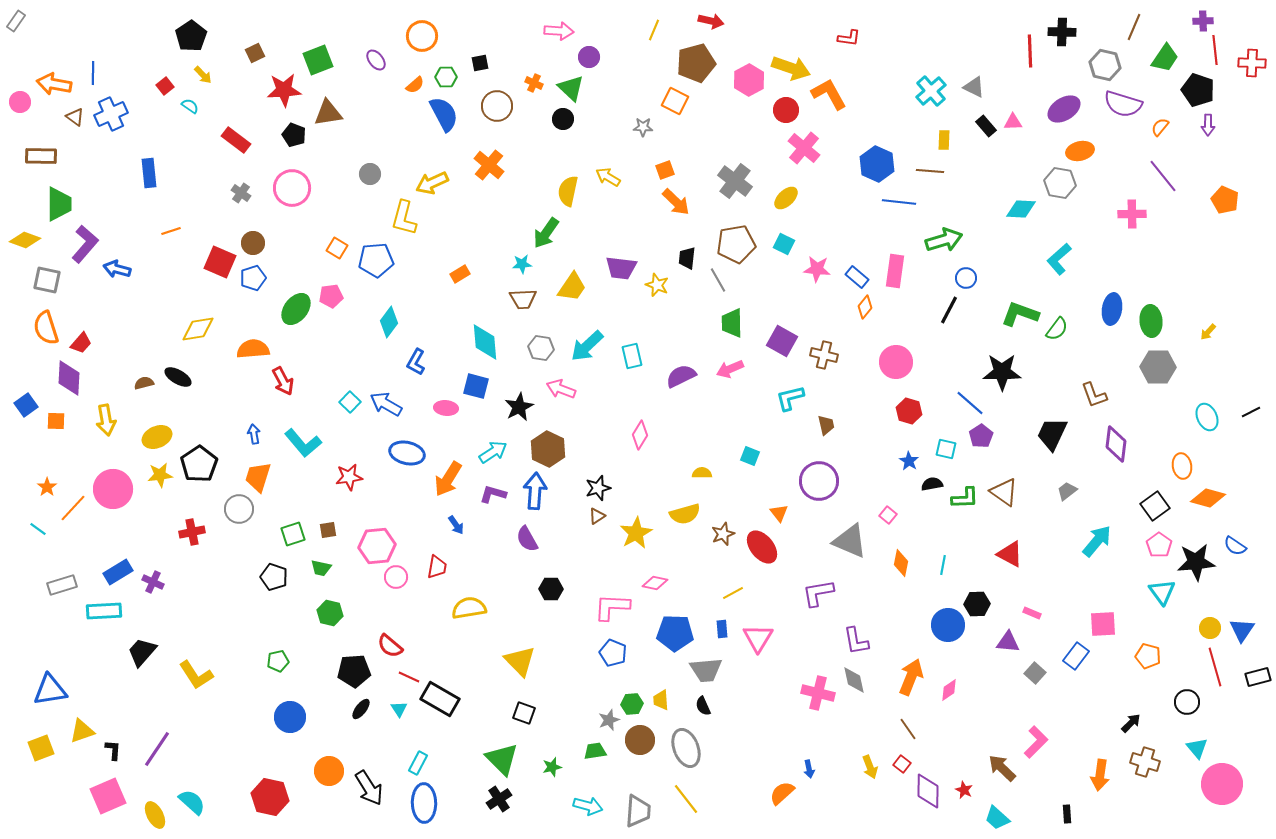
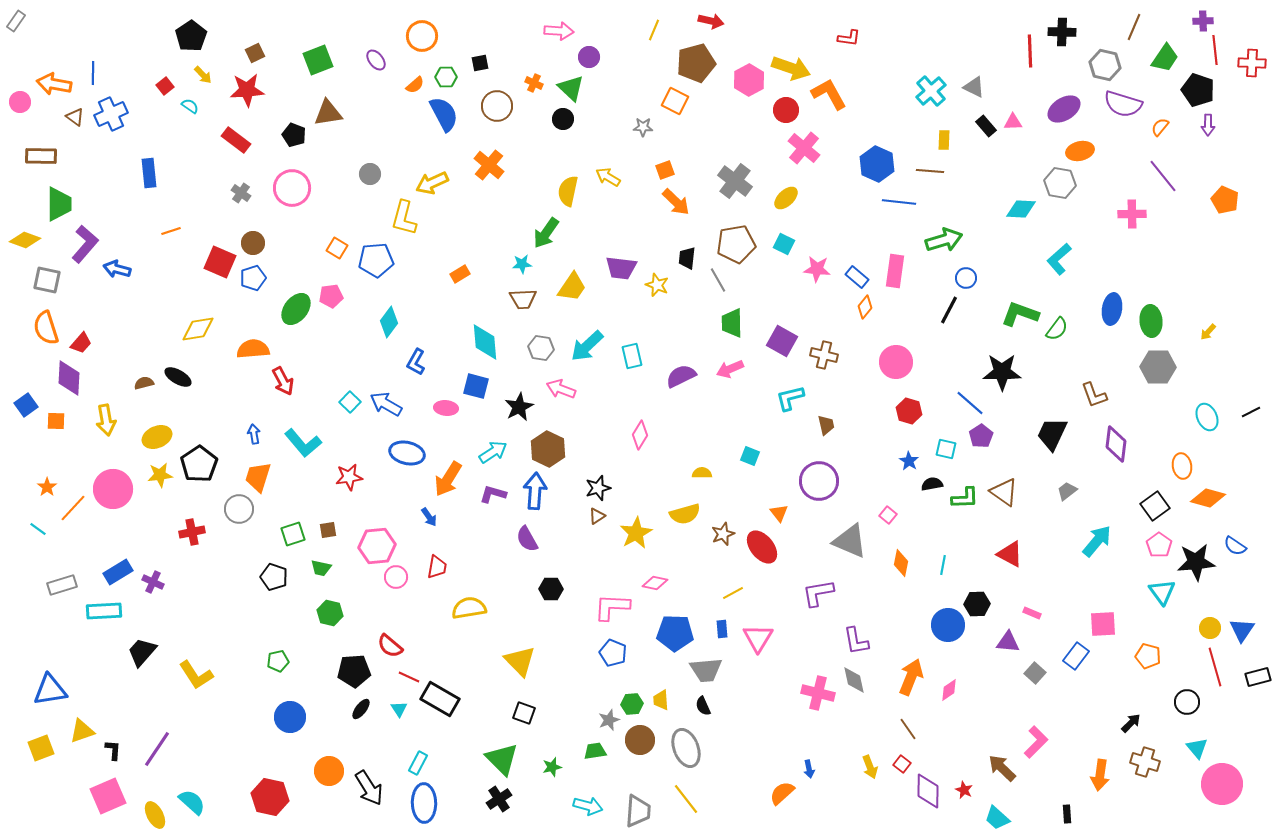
red star at (284, 90): moved 37 px left
blue arrow at (456, 525): moved 27 px left, 8 px up
